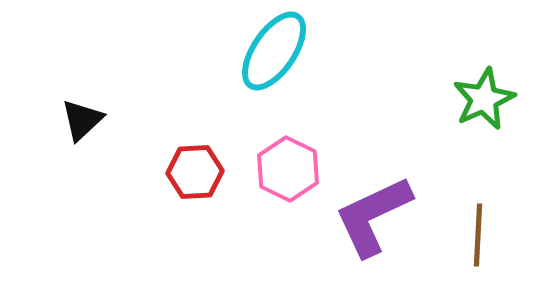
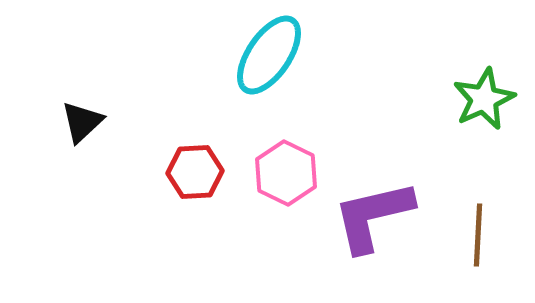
cyan ellipse: moved 5 px left, 4 px down
black triangle: moved 2 px down
pink hexagon: moved 2 px left, 4 px down
purple L-shape: rotated 12 degrees clockwise
